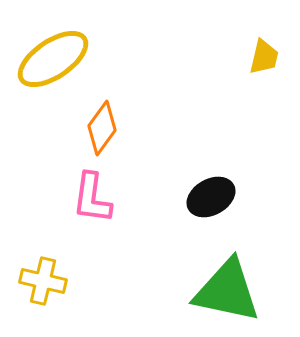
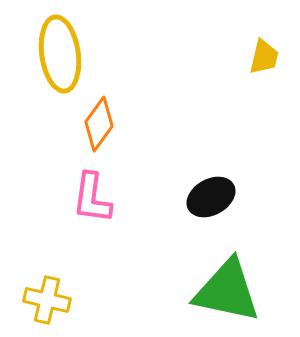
yellow ellipse: moved 7 px right, 5 px up; rotated 64 degrees counterclockwise
orange diamond: moved 3 px left, 4 px up
yellow cross: moved 4 px right, 19 px down
